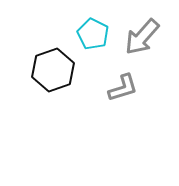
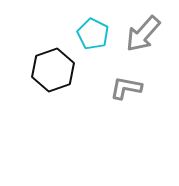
gray arrow: moved 1 px right, 3 px up
gray L-shape: moved 3 px right; rotated 152 degrees counterclockwise
